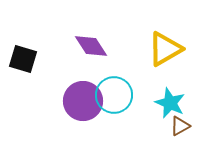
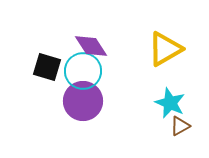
black square: moved 24 px right, 8 px down
cyan circle: moved 31 px left, 24 px up
